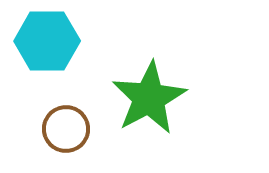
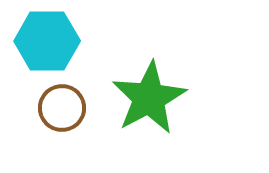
brown circle: moved 4 px left, 21 px up
